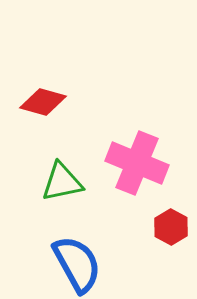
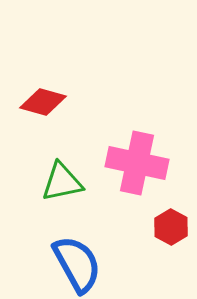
pink cross: rotated 10 degrees counterclockwise
